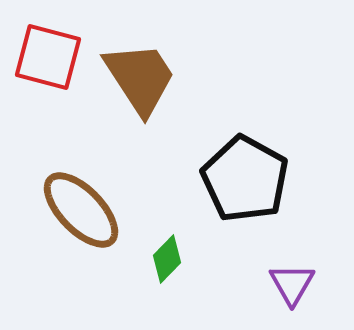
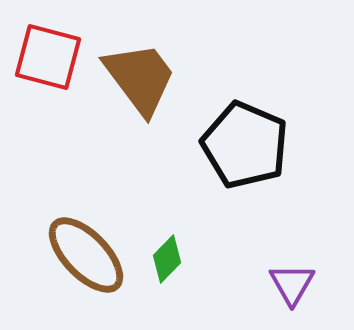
brown trapezoid: rotated 4 degrees counterclockwise
black pentagon: moved 34 px up; rotated 6 degrees counterclockwise
brown ellipse: moved 5 px right, 45 px down
